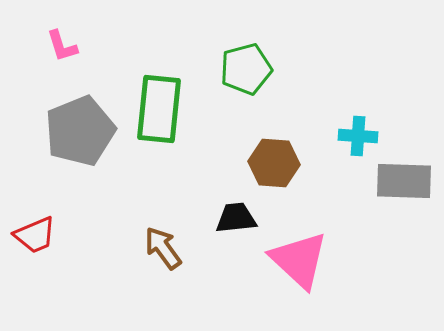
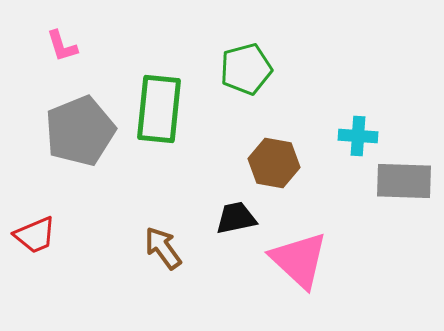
brown hexagon: rotated 6 degrees clockwise
black trapezoid: rotated 6 degrees counterclockwise
